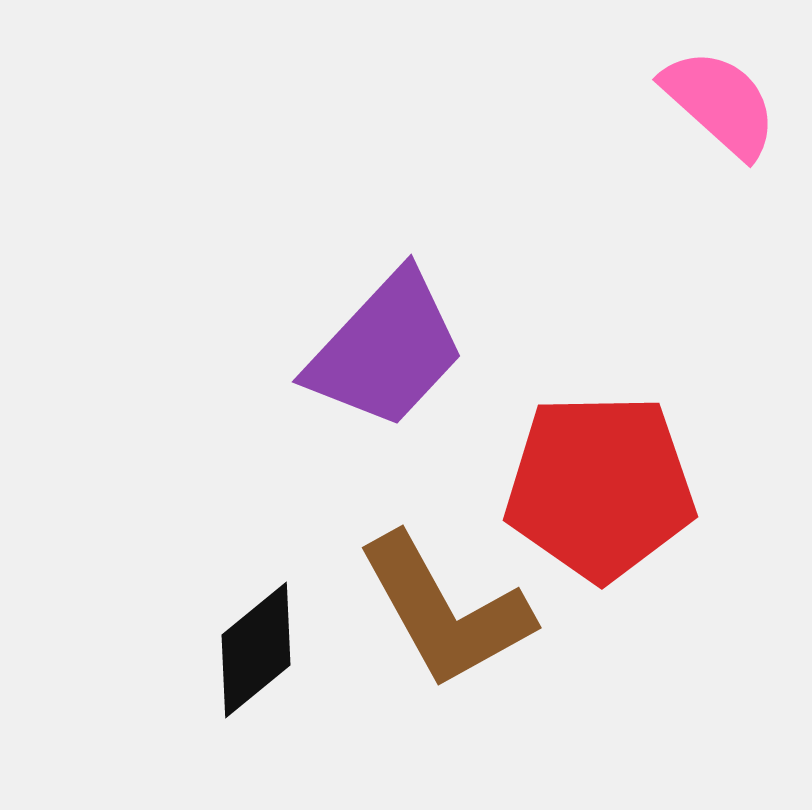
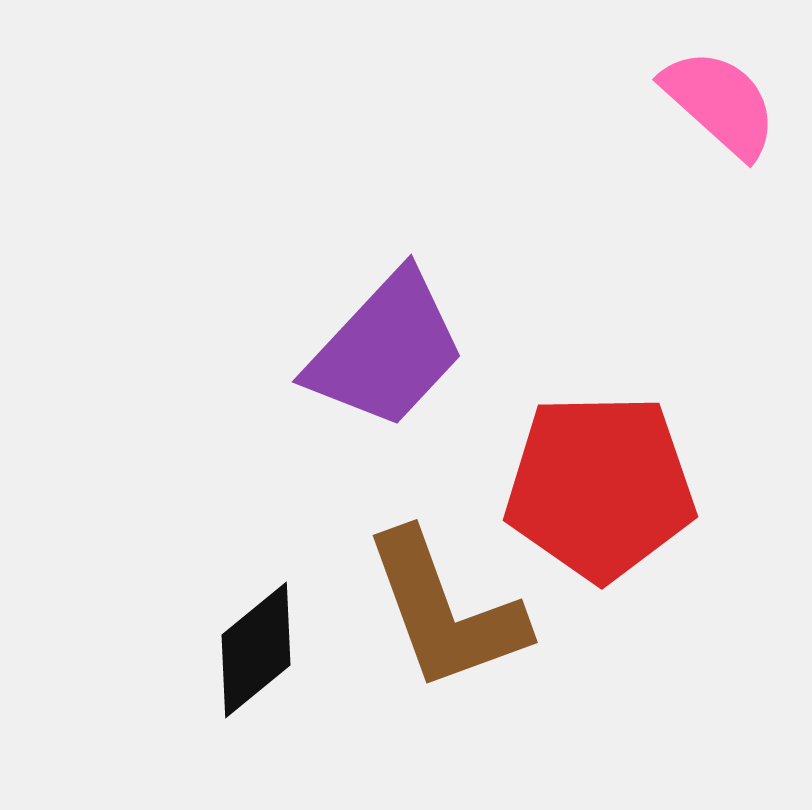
brown L-shape: rotated 9 degrees clockwise
